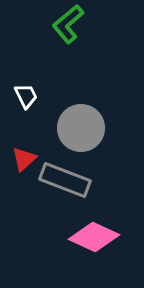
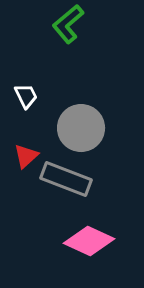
red triangle: moved 2 px right, 3 px up
gray rectangle: moved 1 px right, 1 px up
pink diamond: moved 5 px left, 4 px down
